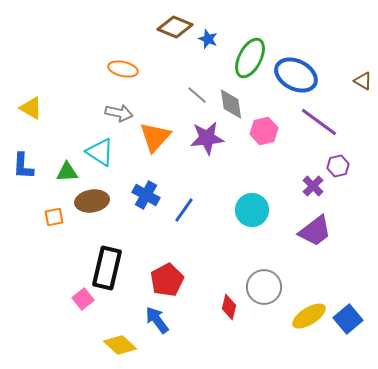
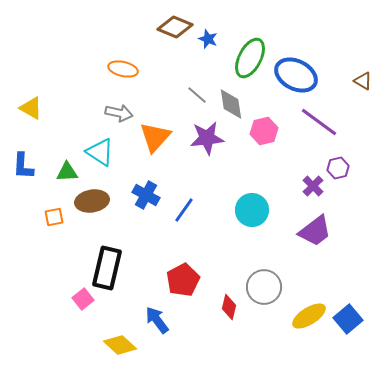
purple hexagon: moved 2 px down
red pentagon: moved 16 px right
